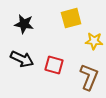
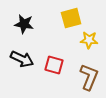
yellow star: moved 5 px left, 1 px up
